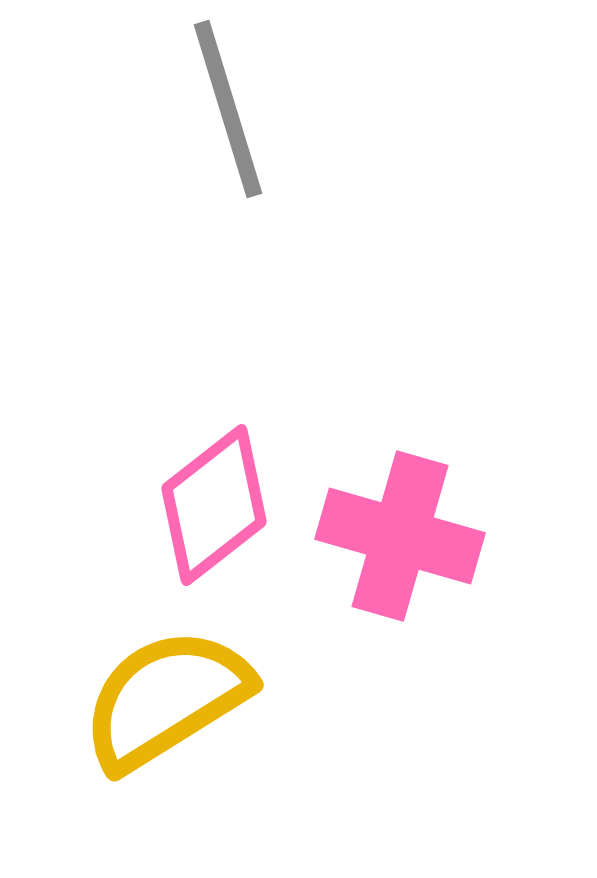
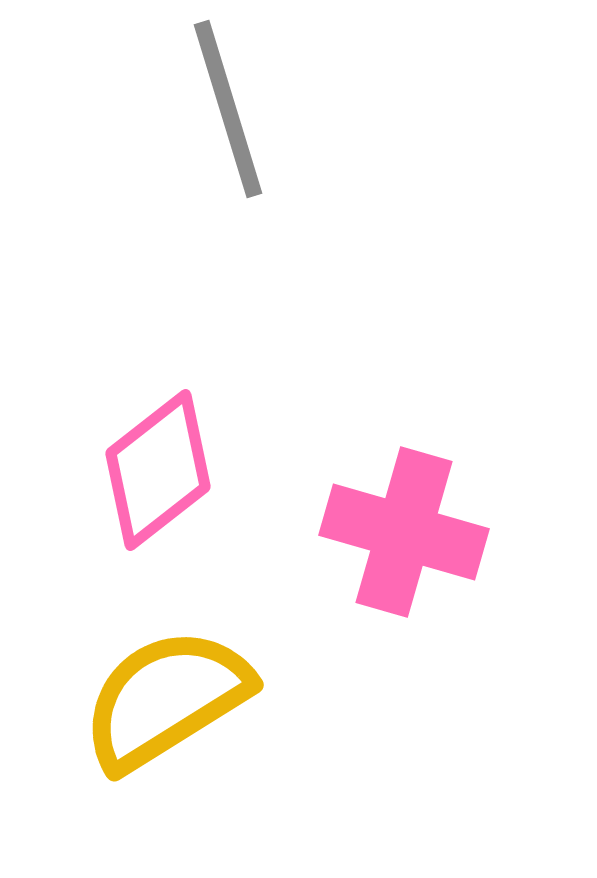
pink diamond: moved 56 px left, 35 px up
pink cross: moved 4 px right, 4 px up
